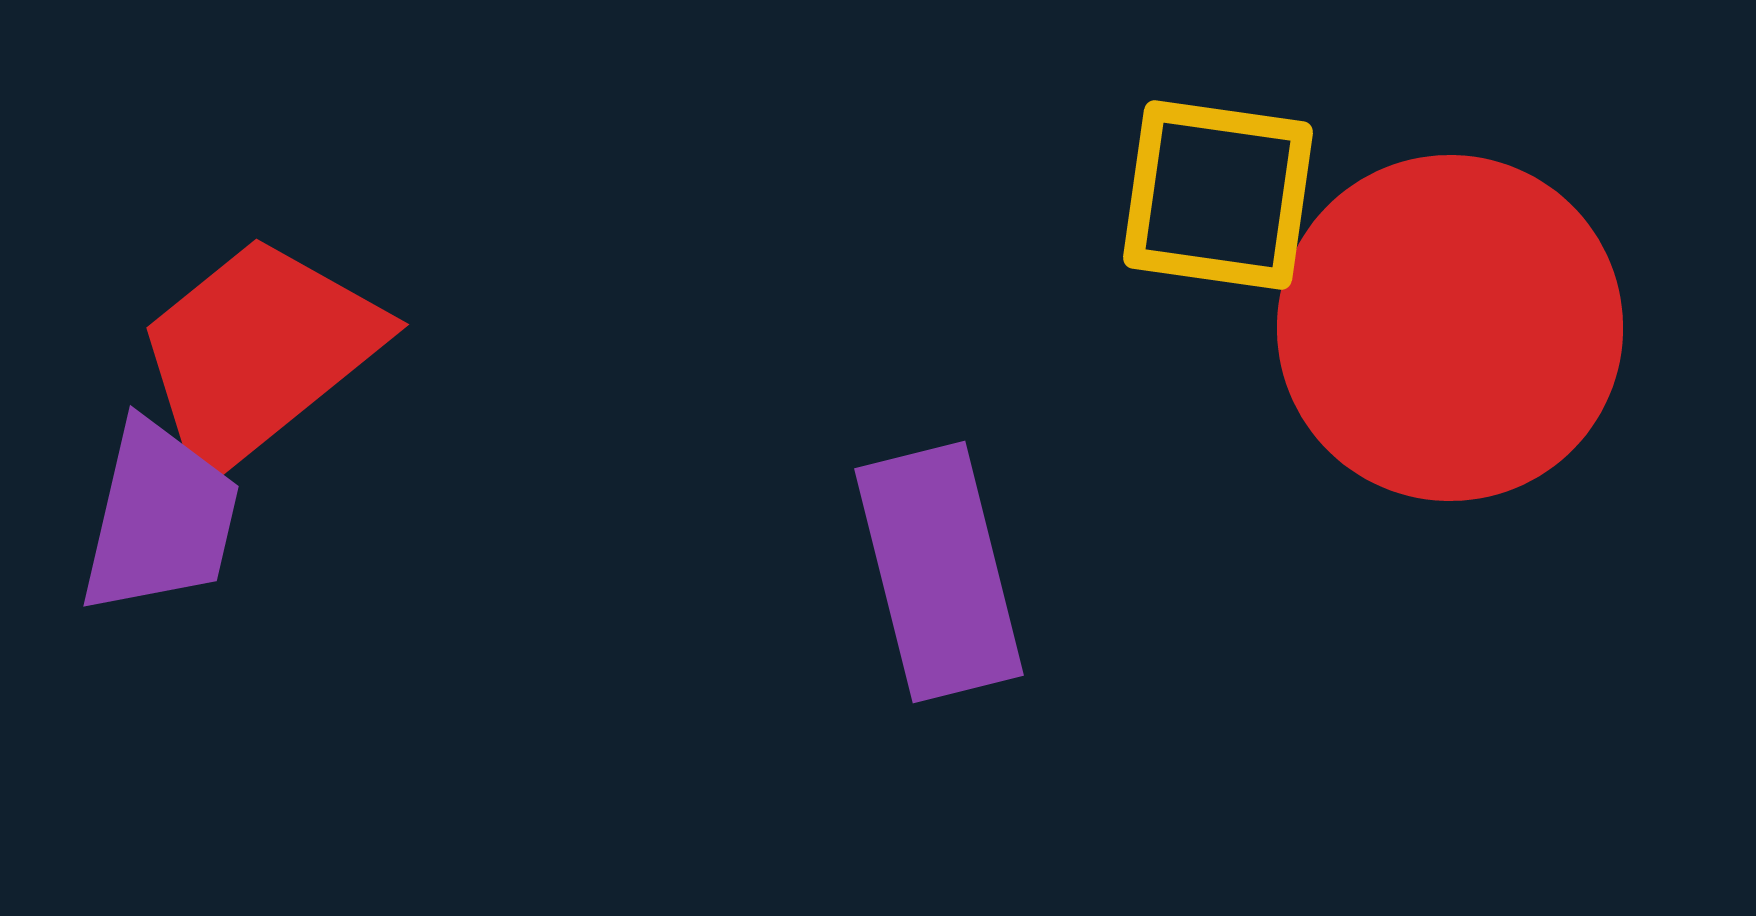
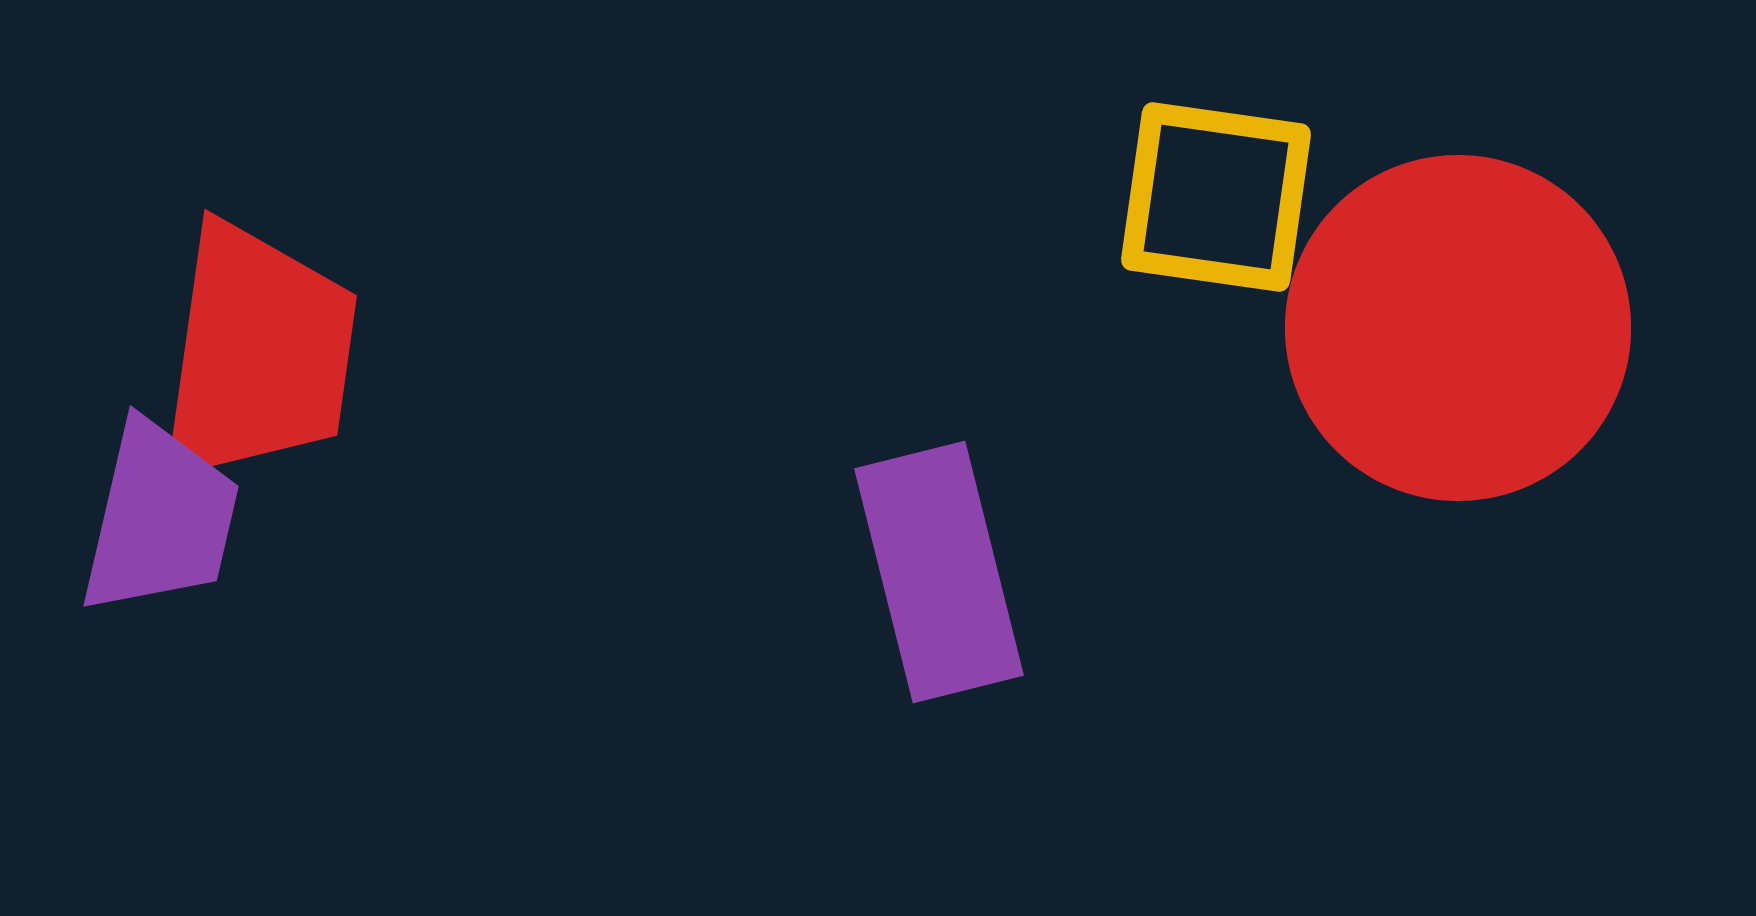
yellow square: moved 2 px left, 2 px down
red circle: moved 8 px right
red trapezoid: rotated 137 degrees clockwise
